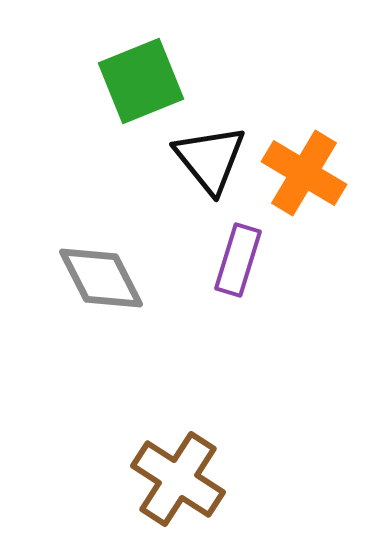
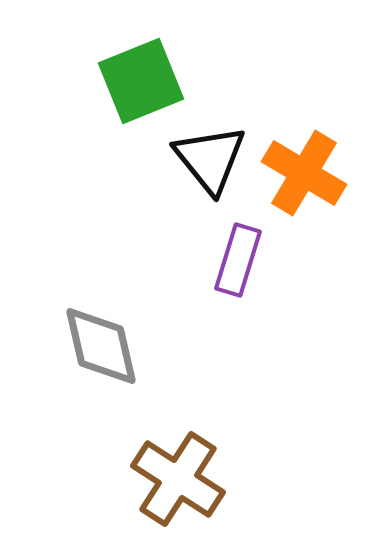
gray diamond: moved 68 px down; rotated 14 degrees clockwise
